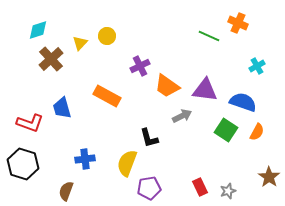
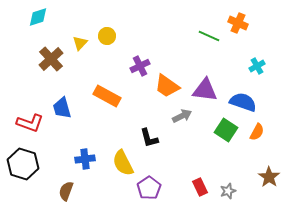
cyan diamond: moved 13 px up
yellow semicircle: moved 4 px left; rotated 48 degrees counterclockwise
purple pentagon: rotated 25 degrees counterclockwise
